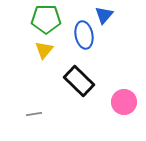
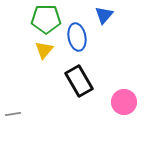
blue ellipse: moved 7 px left, 2 px down
black rectangle: rotated 16 degrees clockwise
gray line: moved 21 px left
